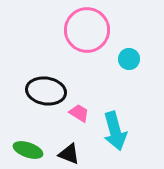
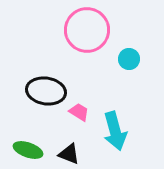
pink trapezoid: moved 1 px up
